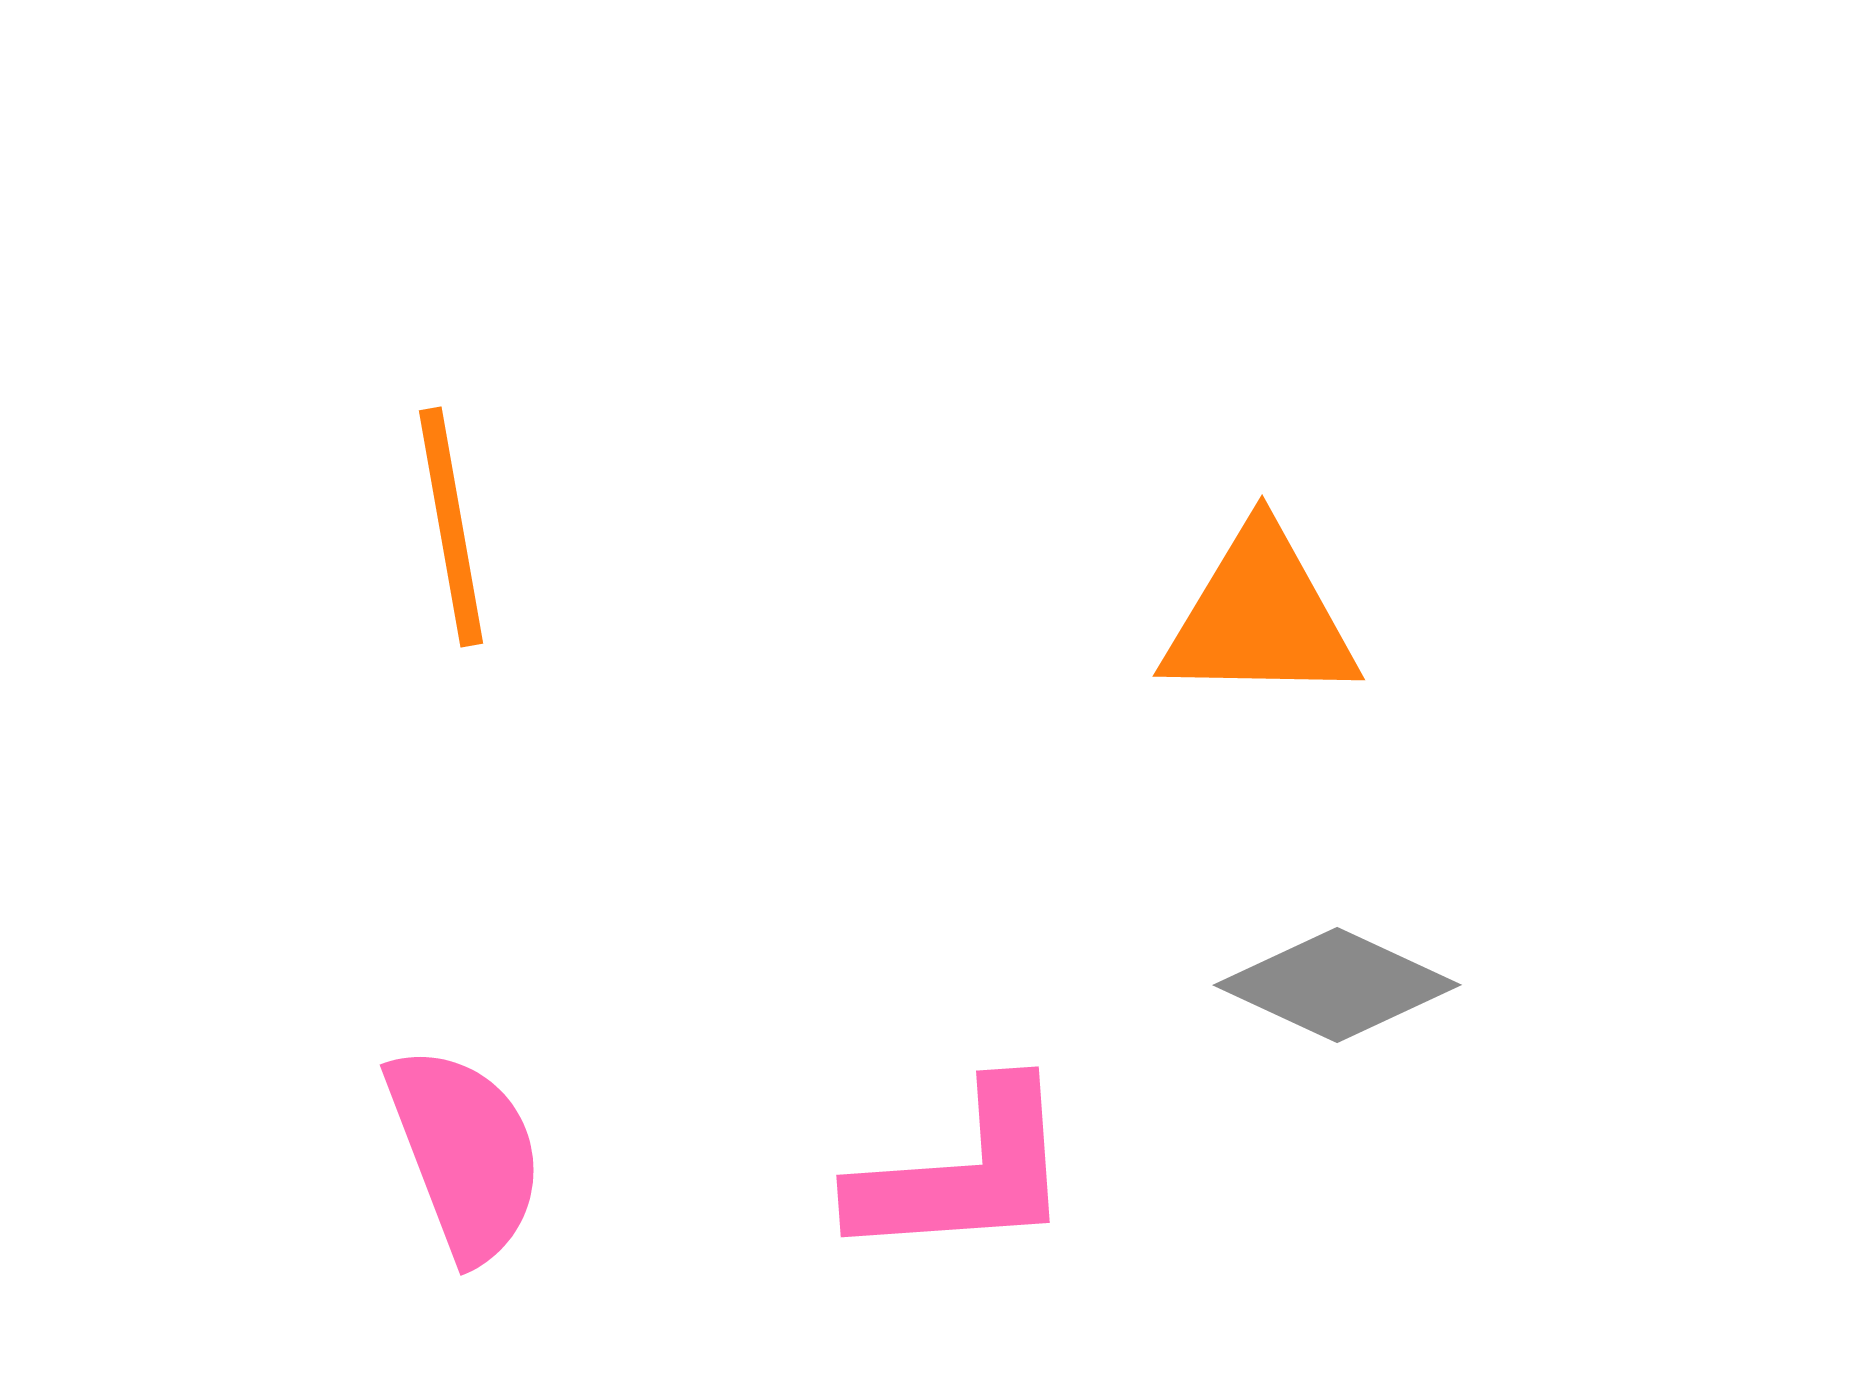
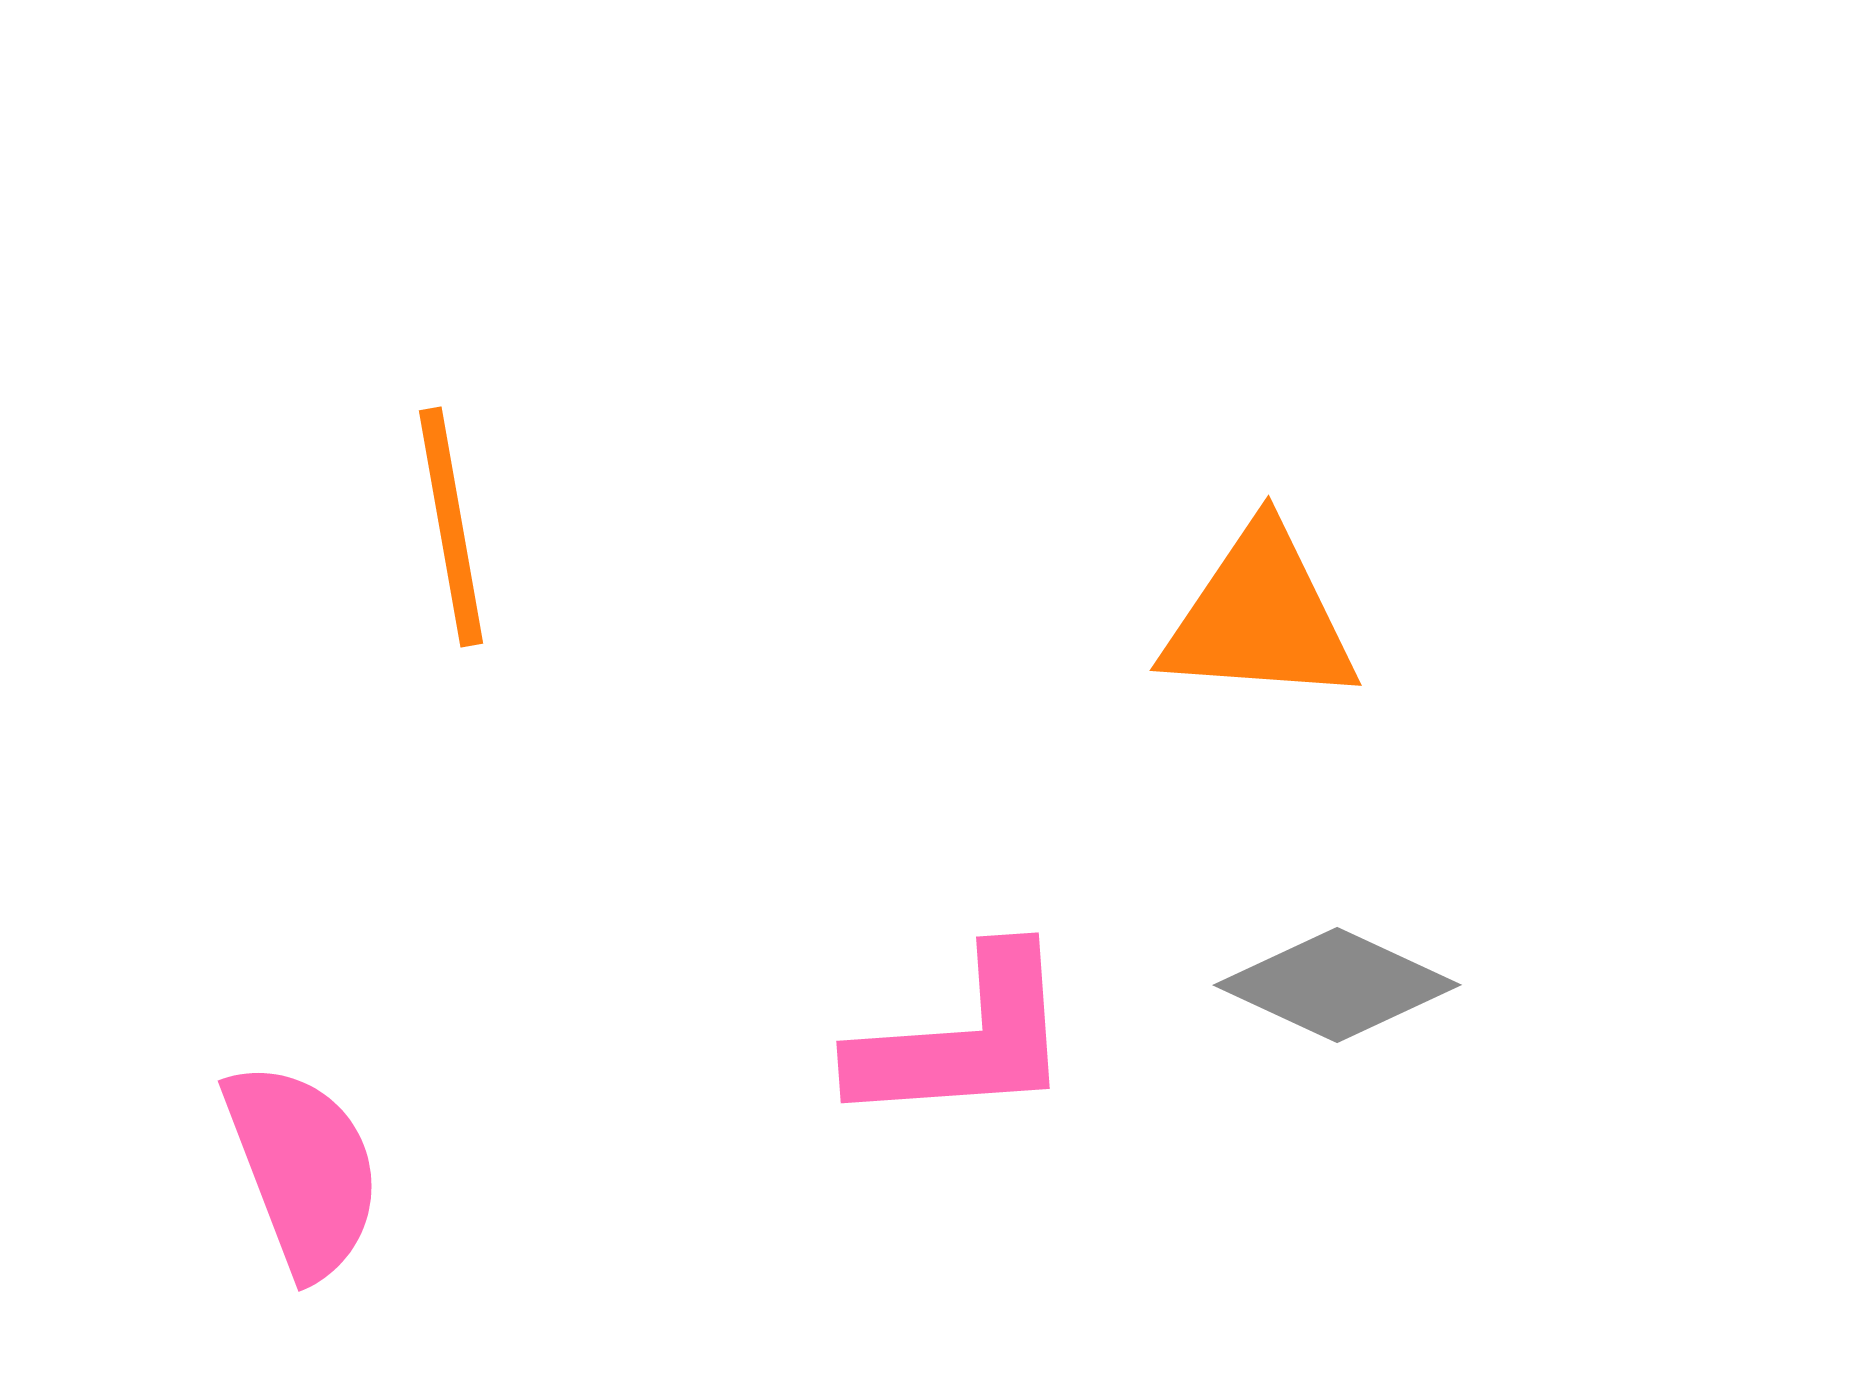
orange triangle: rotated 3 degrees clockwise
pink semicircle: moved 162 px left, 16 px down
pink L-shape: moved 134 px up
